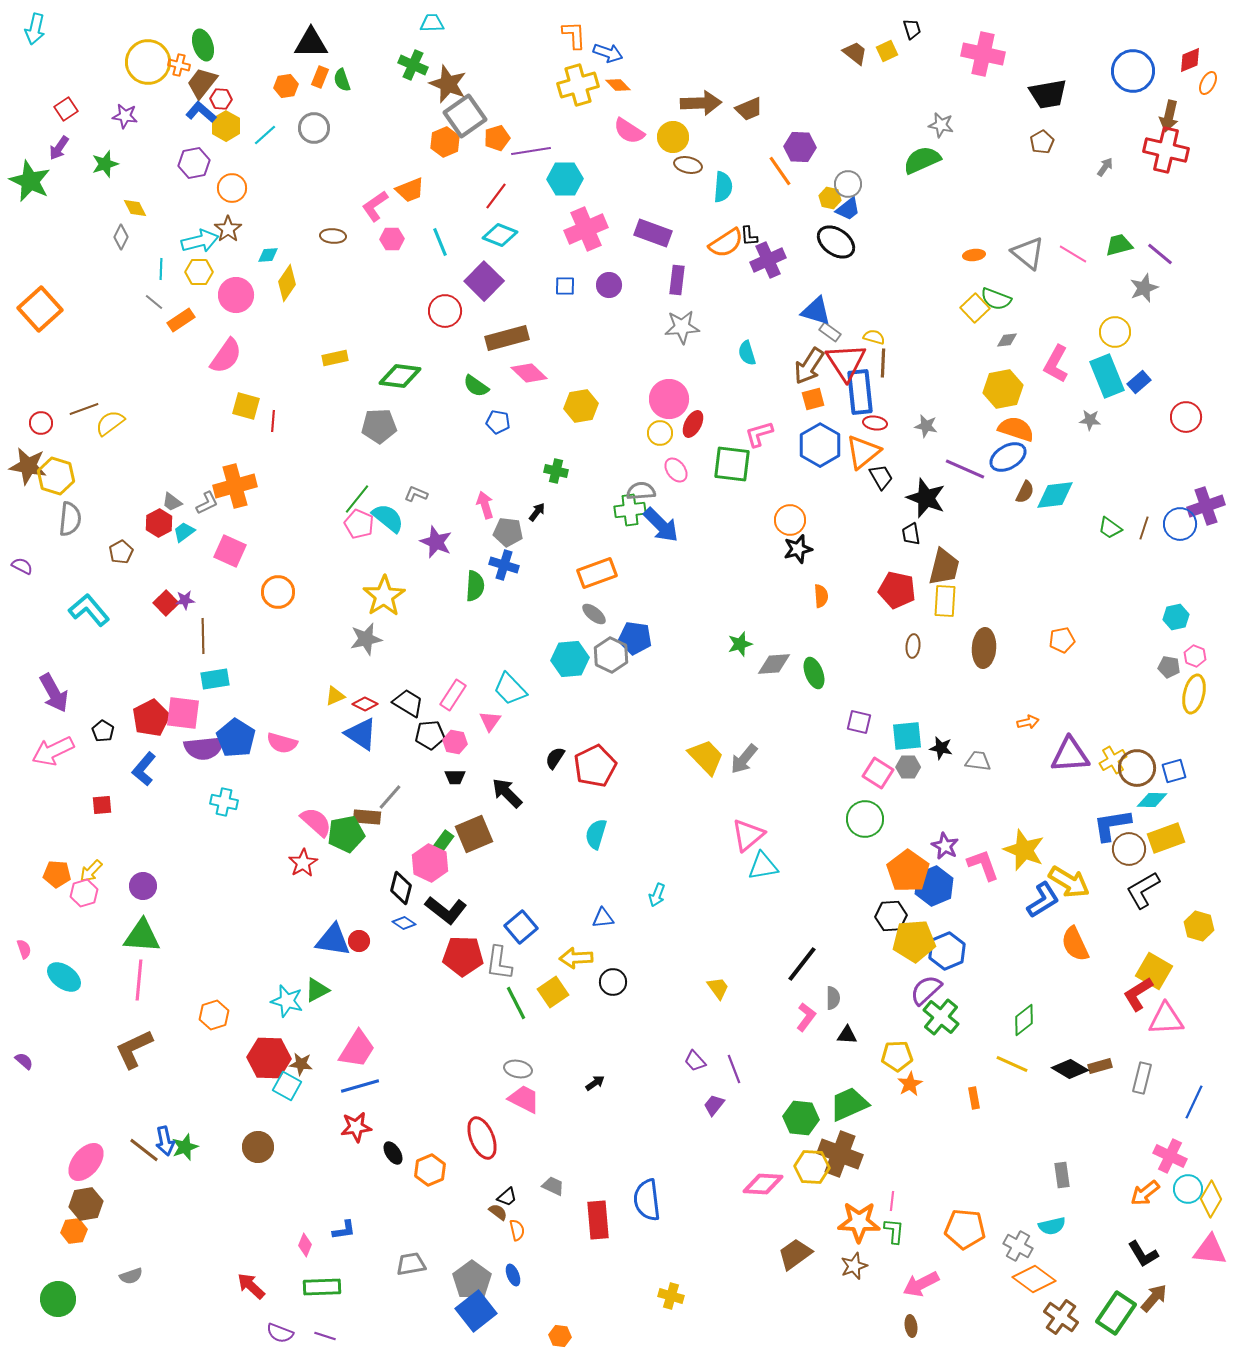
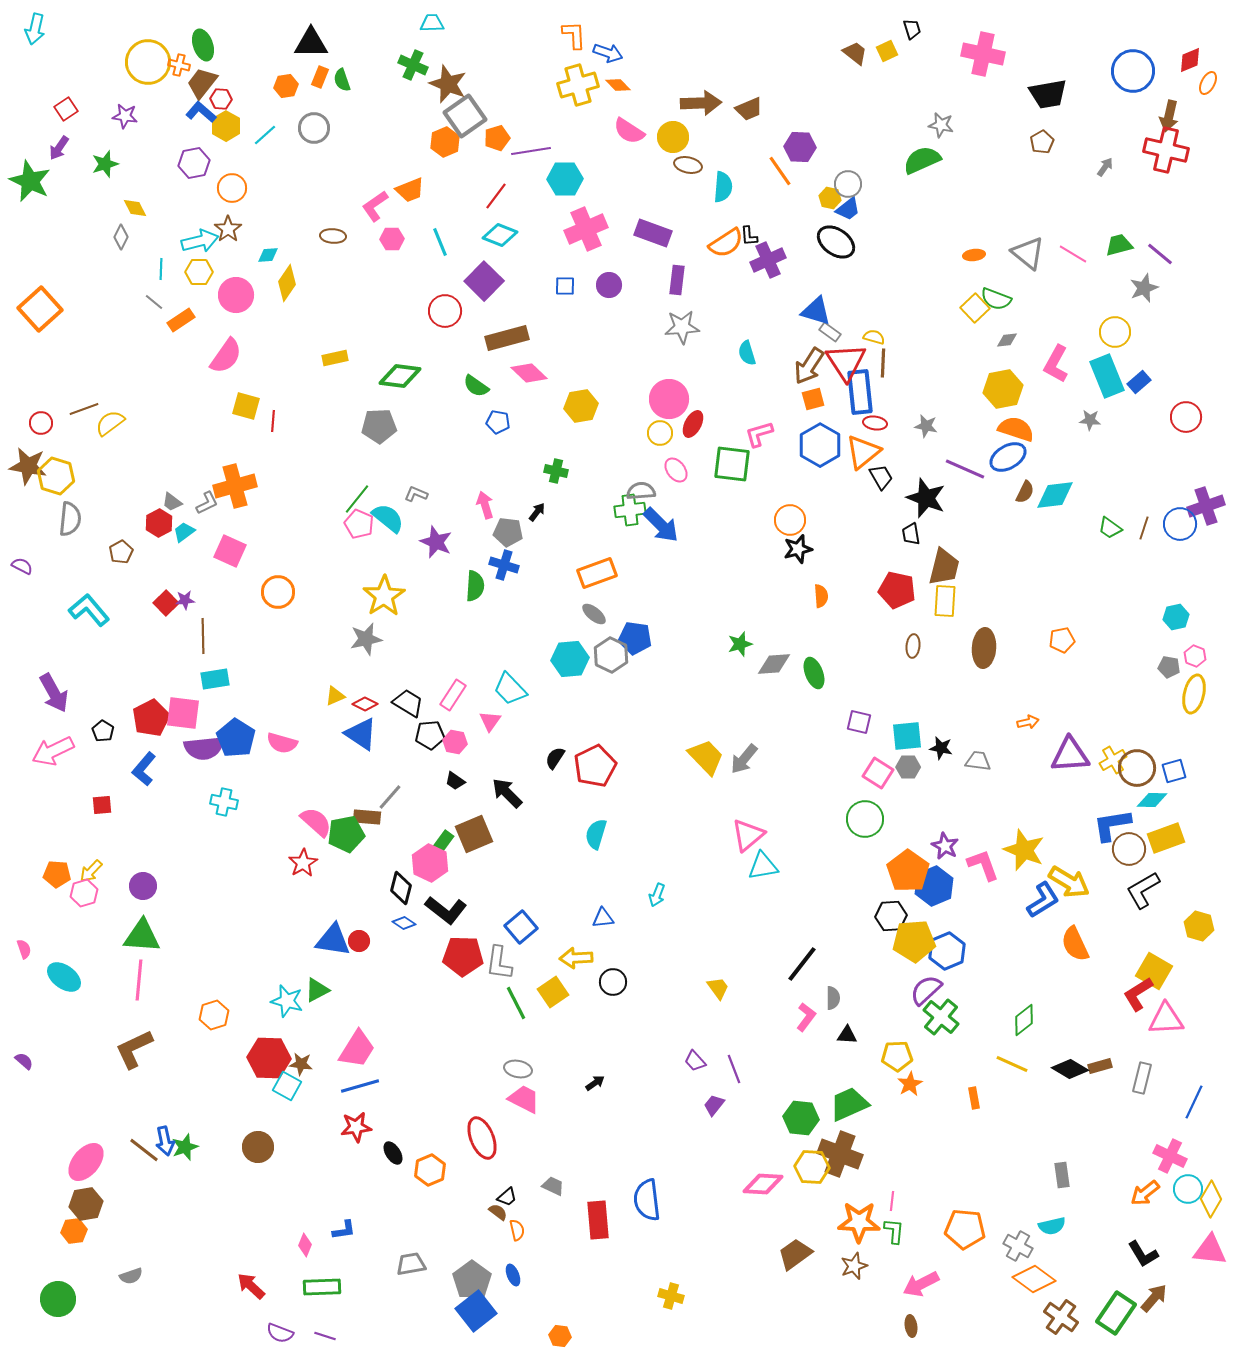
black trapezoid at (455, 777): moved 4 px down; rotated 35 degrees clockwise
